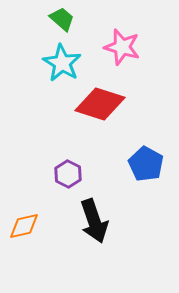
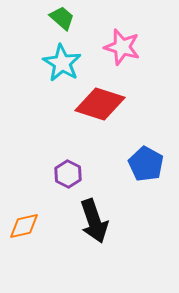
green trapezoid: moved 1 px up
